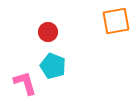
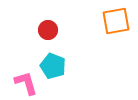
red circle: moved 2 px up
pink L-shape: moved 1 px right
